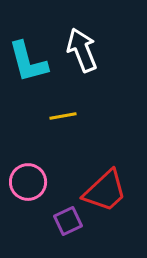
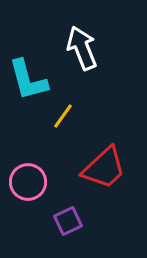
white arrow: moved 2 px up
cyan L-shape: moved 18 px down
yellow line: rotated 44 degrees counterclockwise
red trapezoid: moved 1 px left, 23 px up
